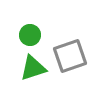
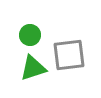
gray square: moved 1 px left, 1 px up; rotated 12 degrees clockwise
